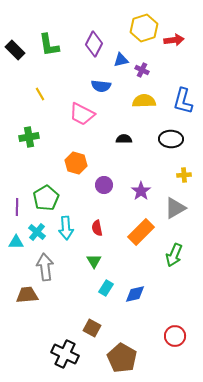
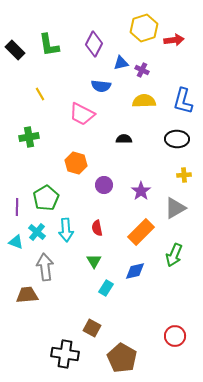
blue triangle: moved 3 px down
black ellipse: moved 6 px right
cyan arrow: moved 2 px down
cyan triangle: rotated 21 degrees clockwise
blue diamond: moved 23 px up
black cross: rotated 16 degrees counterclockwise
